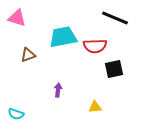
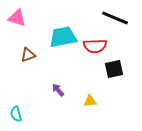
purple arrow: rotated 48 degrees counterclockwise
yellow triangle: moved 5 px left, 6 px up
cyan semicircle: rotated 56 degrees clockwise
